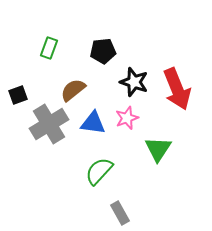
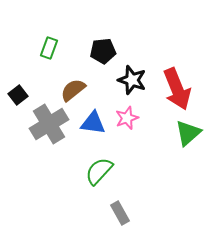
black star: moved 2 px left, 2 px up
black square: rotated 18 degrees counterclockwise
green triangle: moved 30 px right, 16 px up; rotated 16 degrees clockwise
